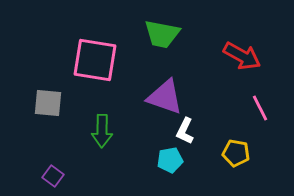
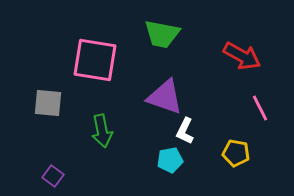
green arrow: rotated 12 degrees counterclockwise
